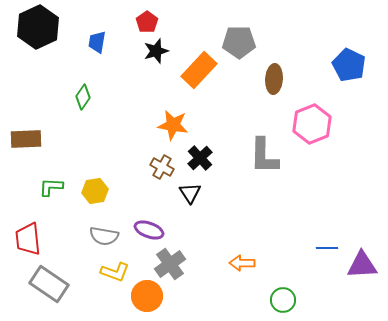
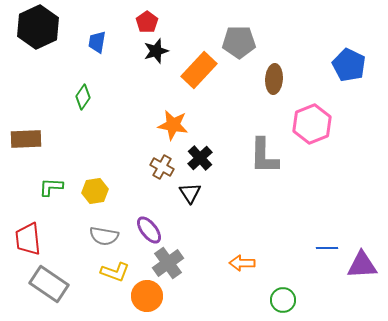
purple ellipse: rotated 32 degrees clockwise
gray cross: moved 2 px left, 1 px up
